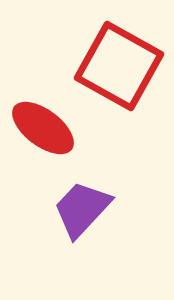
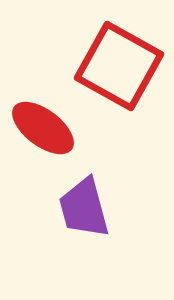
purple trapezoid: moved 2 px right, 1 px up; rotated 58 degrees counterclockwise
